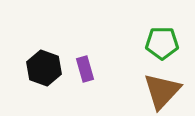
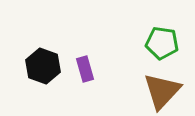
green pentagon: rotated 8 degrees clockwise
black hexagon: moved 1 px left, 2 px up
